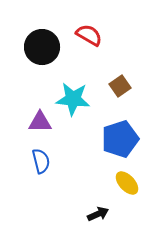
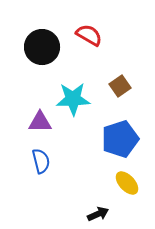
cyan star: rotated 8 degrees counterclockwise
